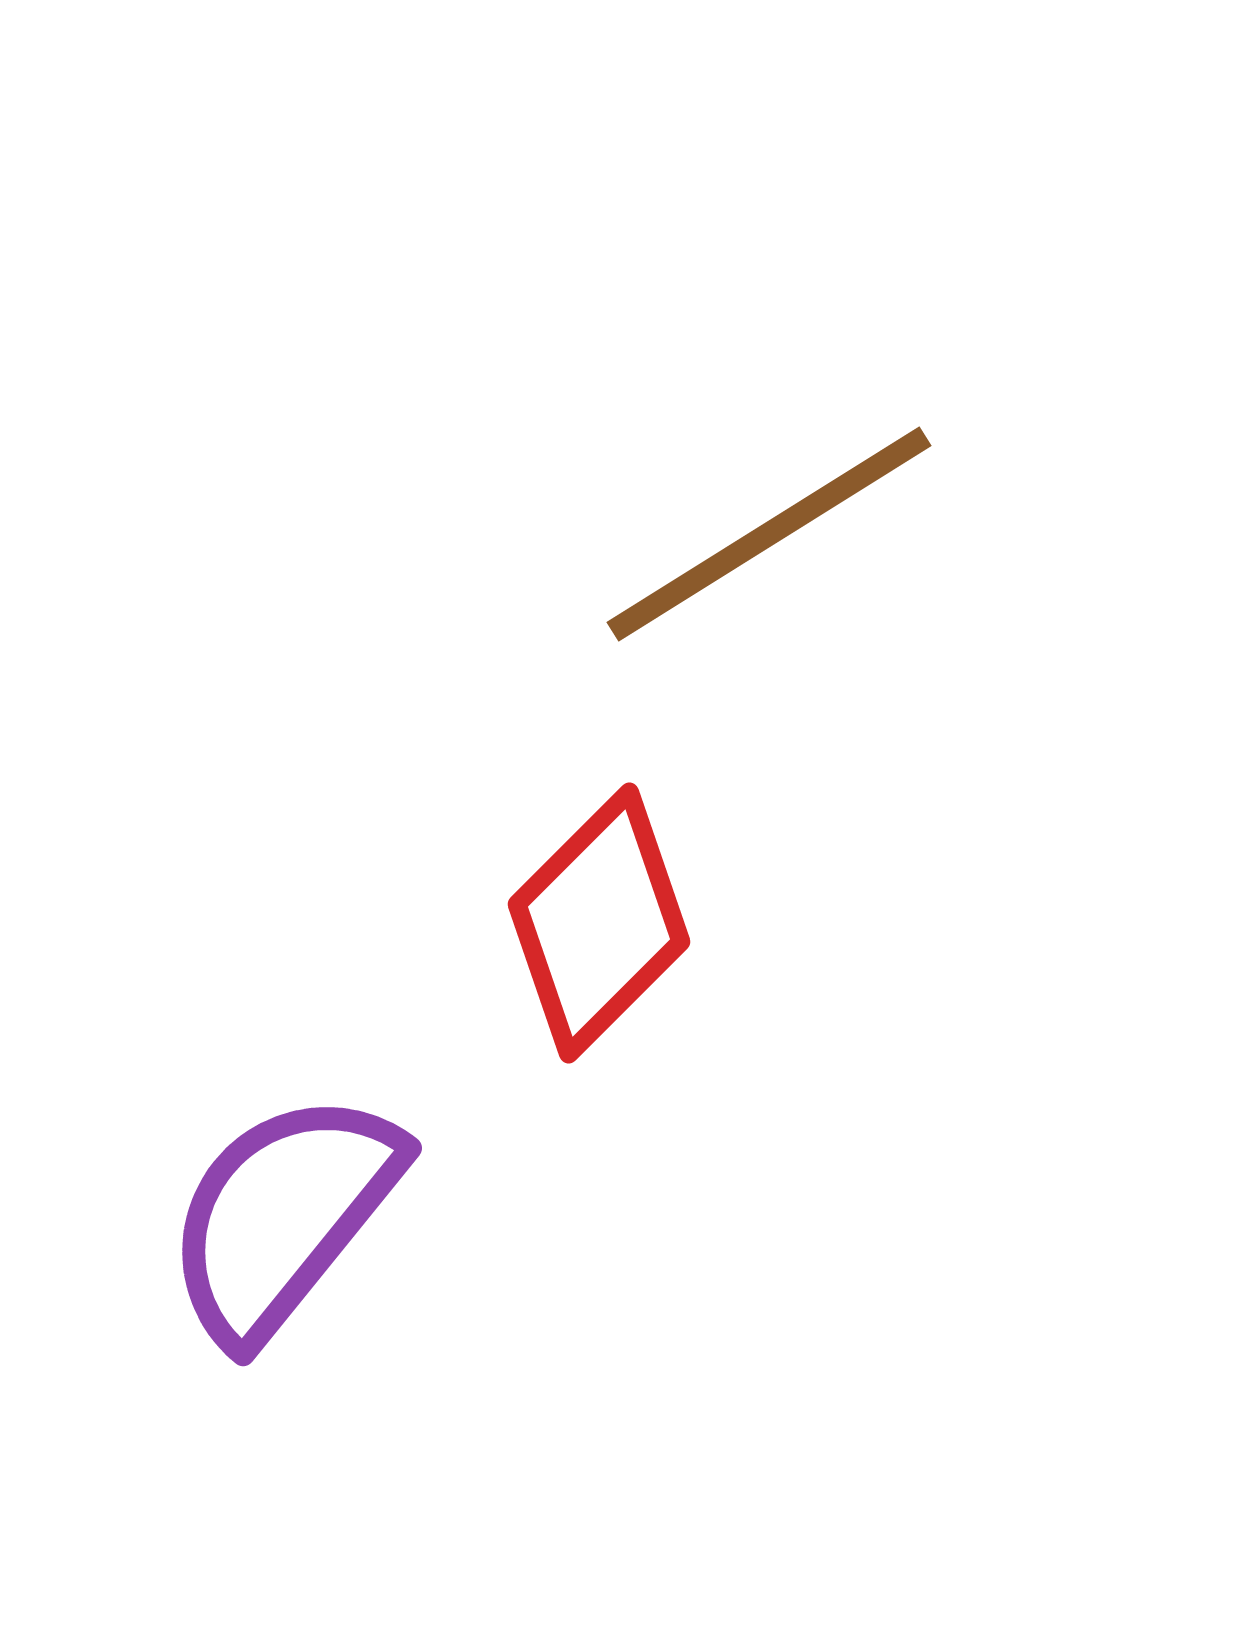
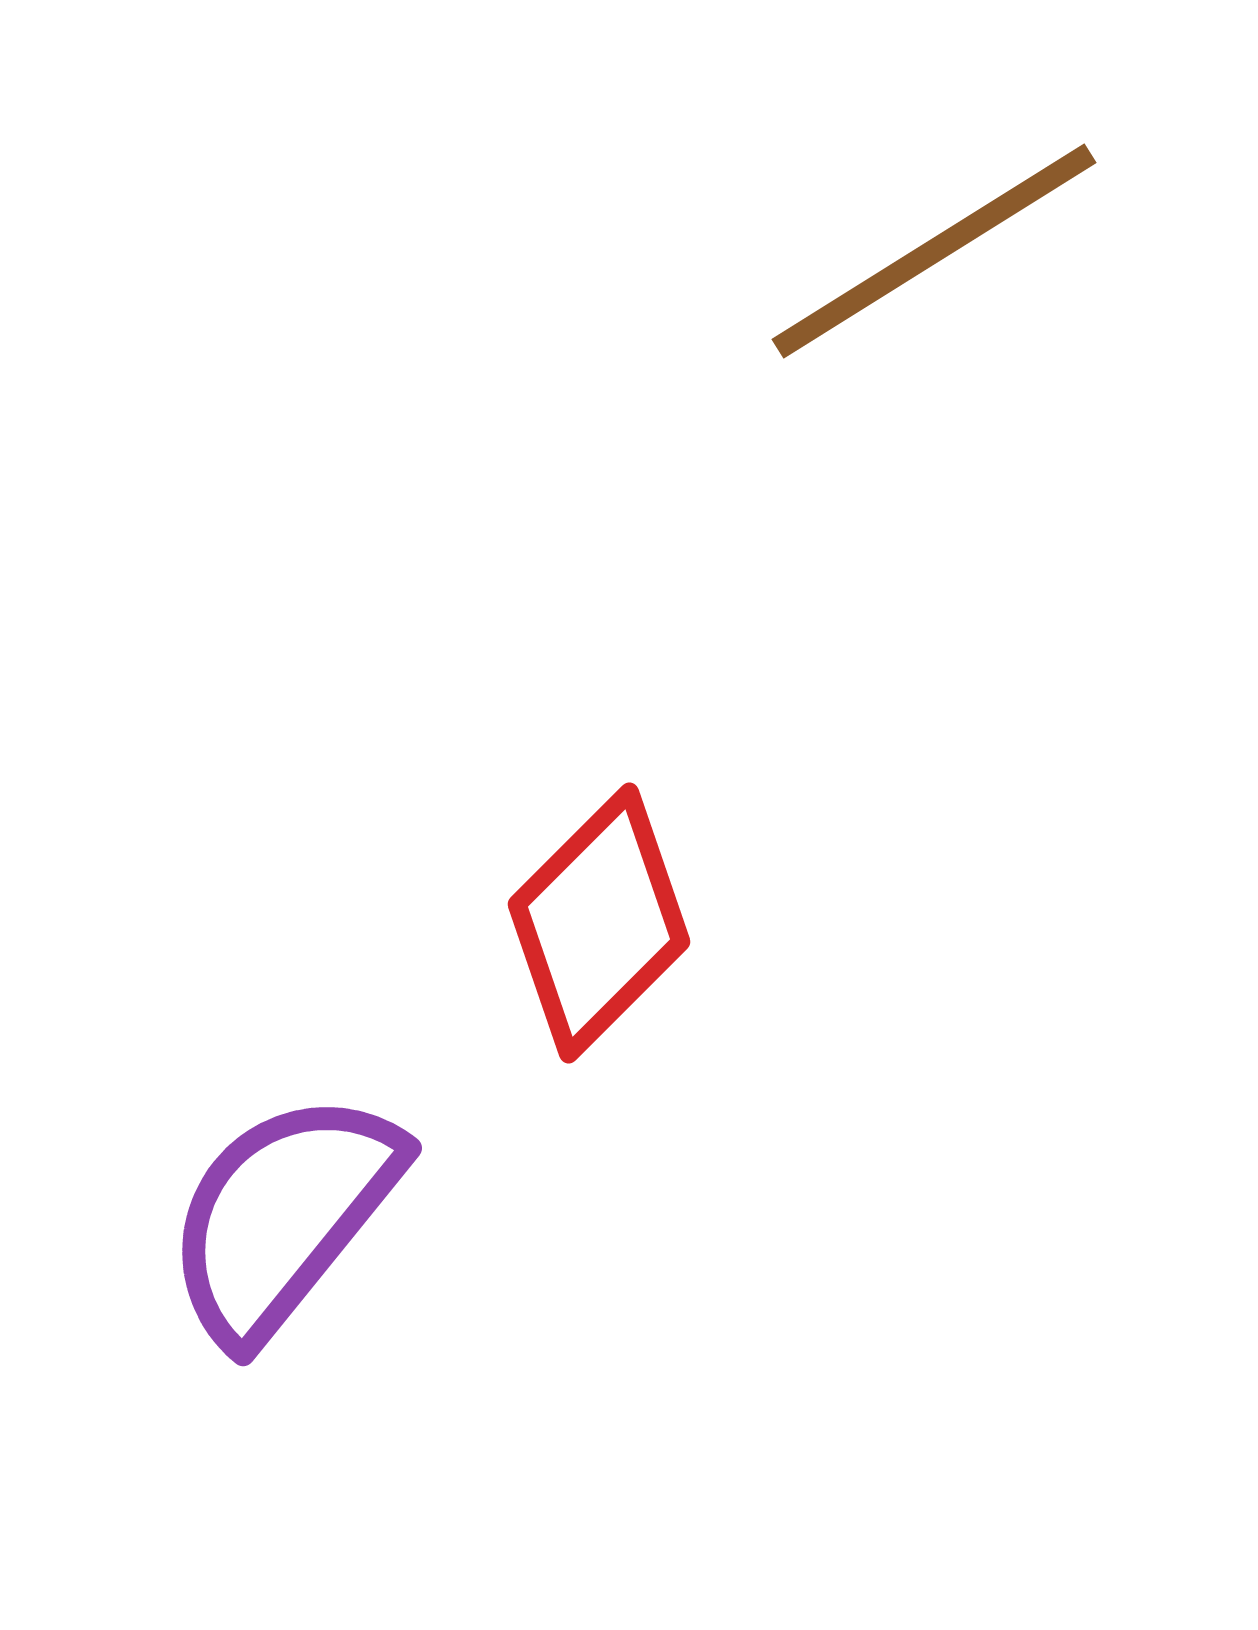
brown line: moved 165 px right, 283 px up
